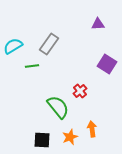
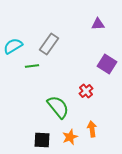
red cross: moved 6 px right
